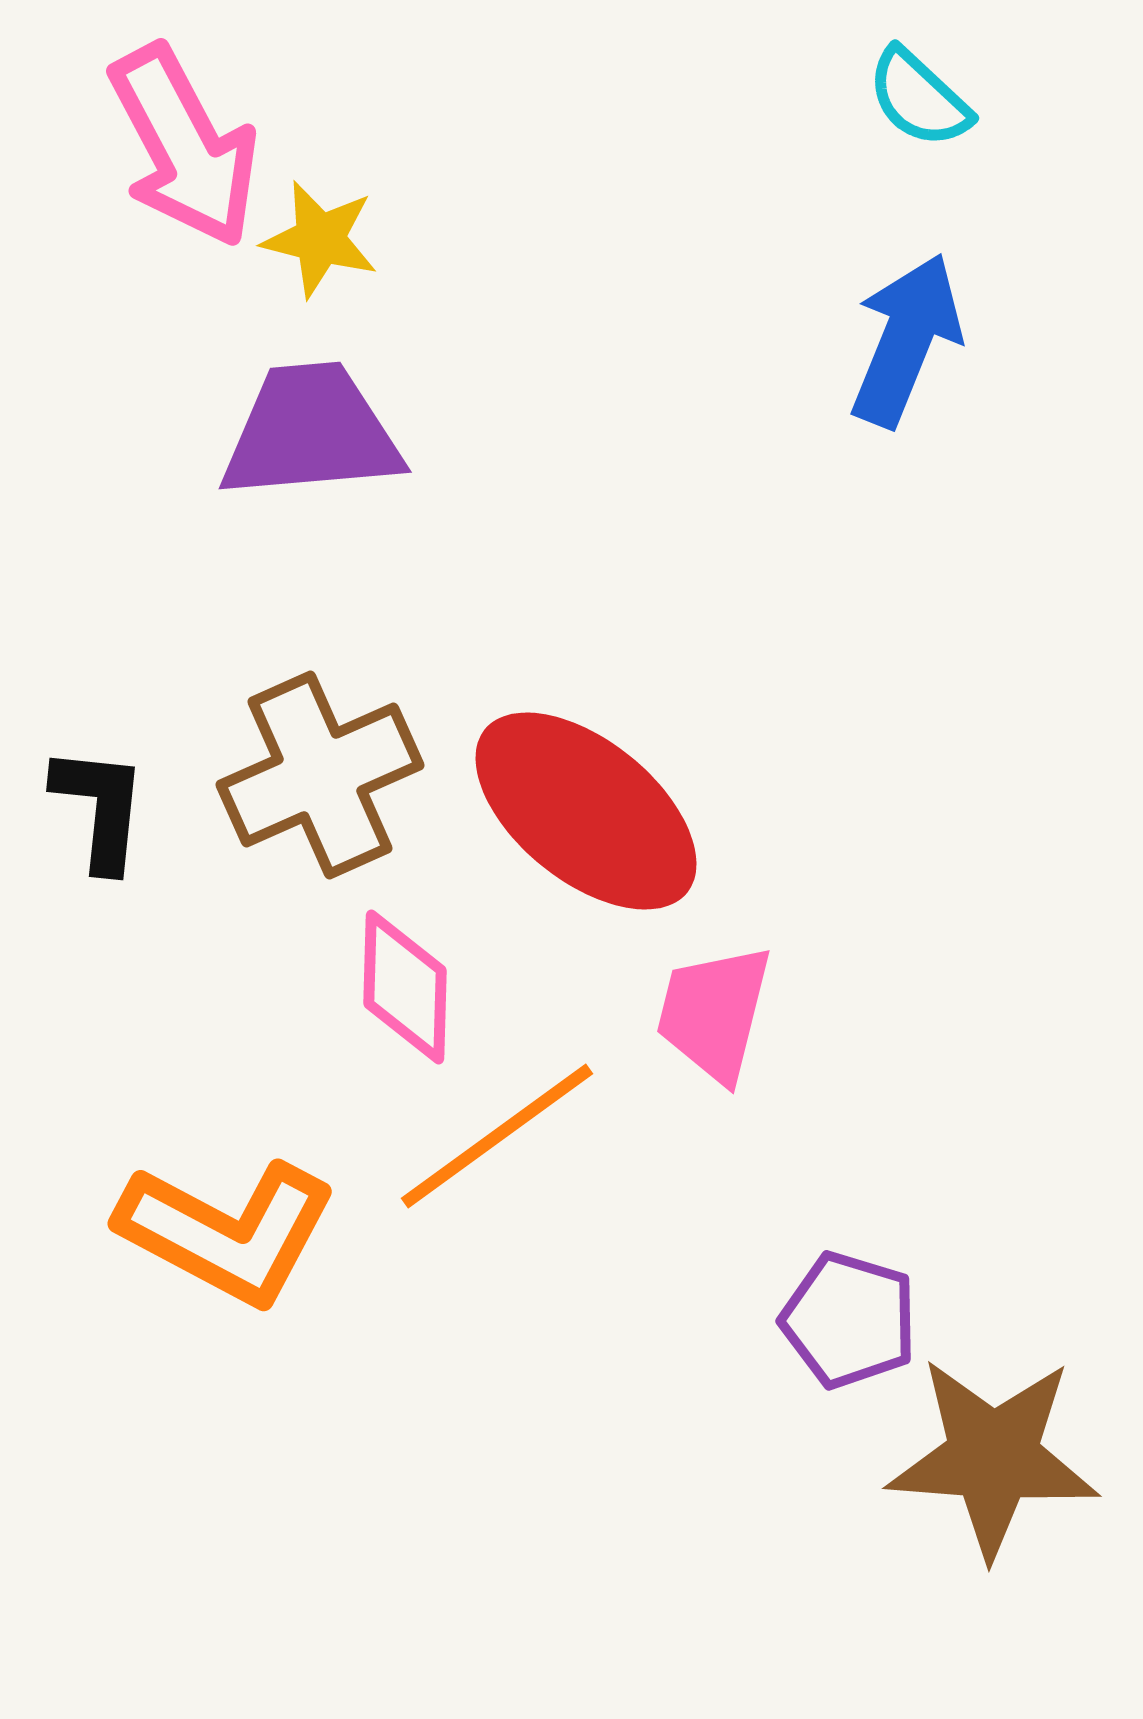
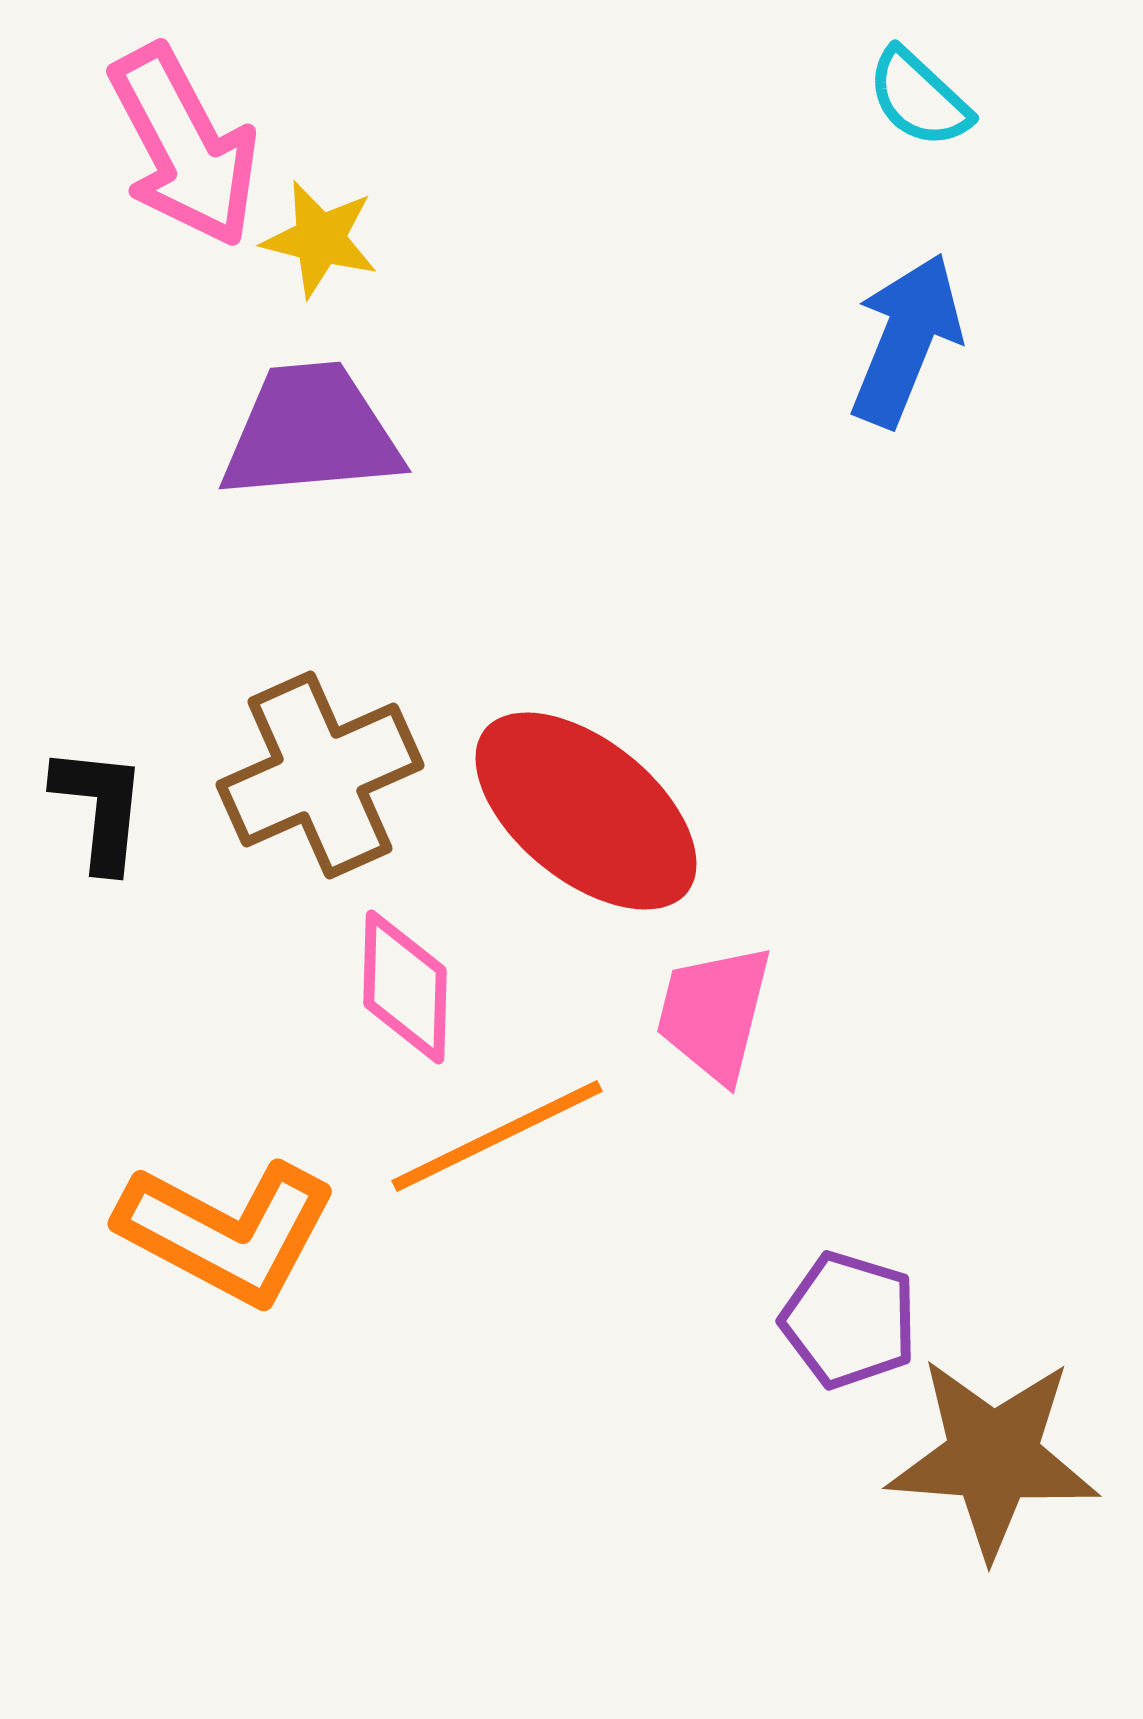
orange line: rotated 10 degrees clockwise
